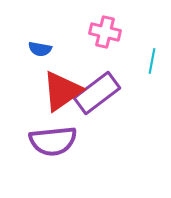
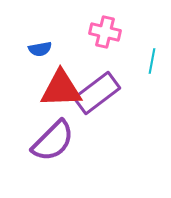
blue semicircle: rotated 20 degrees counterclockwise
red triangle: moved 1 px left, 2 px up; rotated 33 degrees clockwise
purple semicircle: rotated 39 degrees counterclockwise
